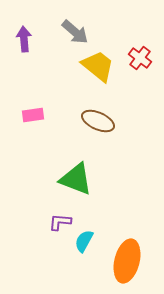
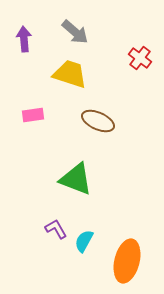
yellow trapezoid: moved 28 px left, 8 px down; rotated 21 degrees counterclockwise
purple L-shape: moved 4 px left, 7 px down; rotated 55 degrees clockwise
